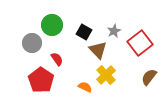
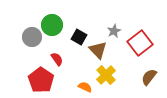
black square: moved 5 px left, 5 px down
gray circle: moved 6 px up
